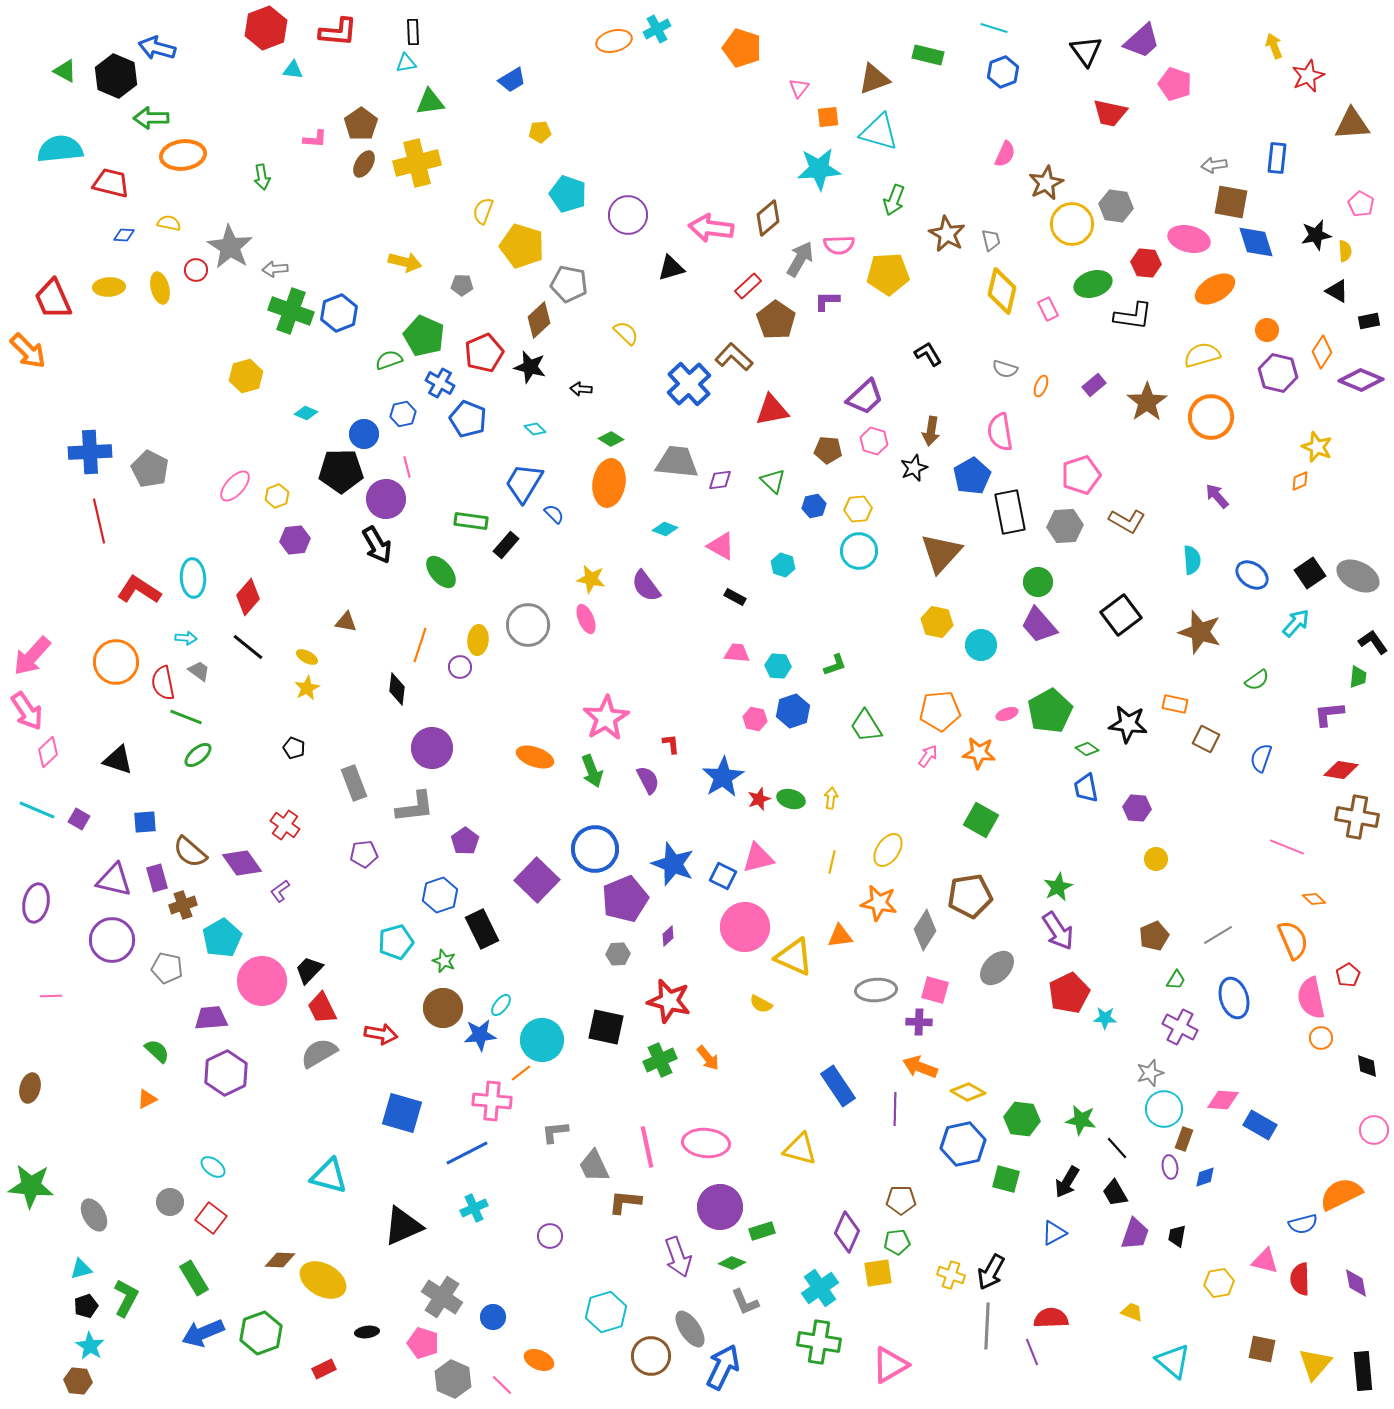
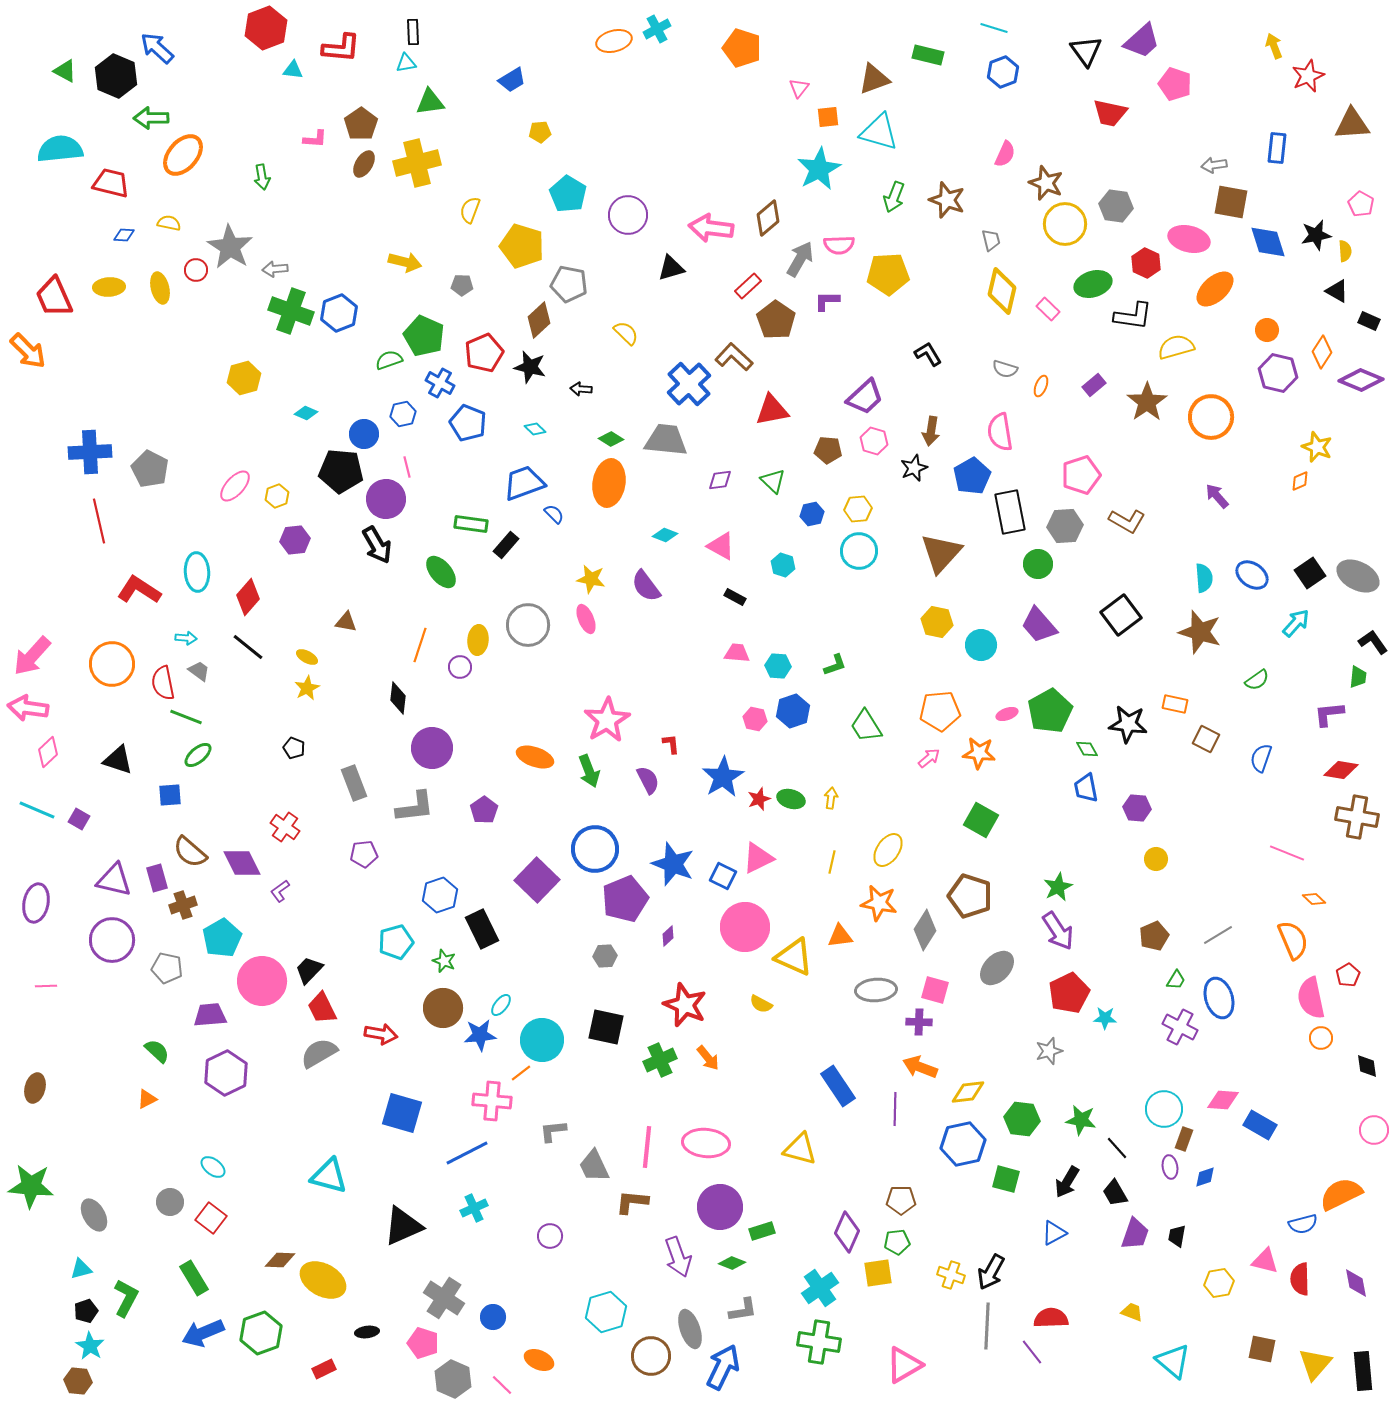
red L-shape at (338, 32): moved 3 px right, 16 px down
blue arrow at (157, 48): rotated 27 degrees clockwise
orange ellipse at (183, 155): rotated 42 degrees counterclockwise
blue rectangle at (1277, 158): moved 10 px up
cyan star at (819, 169): rotated 24 degrees counterclockwise
brown star at (1046, 183): rotated 24 degrees counterclockwise
cyan pentagon at (568, 194): rotated 12 degrees clockwise
green arrow at (894, 200): moved 3 px up
yellow semicircle at (483, 211): moved 13 px left, 1 px up
yellow circle at (1072, 224): moved 7 px left
brown star at (947, 234): moved 34 px up; rotated 9 degrees counterclockwise
blue diamond at (1256, 242): moved 12 px right
red hexagon at (1146, 263): rotated 20 degrees clockwise
orange ellipse at (1215, 289): rotated 12 degrees counterclockwise
red trapezoid at (53, 299): moved 1 px right, 2 px up
pink rectangle at (1048, 309): rotated 20 degrees counterclockwise
black rectangle at (1369, 321): rotated 35 degrees clockwise
yellow semicircle at (1202, 355): moved 26 px left, 8 px up
yellow hexagon at (246, 376): moved 2 px left, 2 px down
blue pentagon at (468, 419): moved 4 px down
gray trapezoid at (677, 462): moved 11 px left, 22 px up
black pentagon at (341, 471): rotated 6 degrees clockwise
blue trapezoid at (524, 483): rotated 39 degrees clockwise
blue hexagon at (814, 506): moved 2 px left, 8 px down
green rectangle at (471, 521): moved 3 px down
cyan diamond at (665, 529): moved 6 px down
cyan semicircle at (1192, 560): moved 12 px right, 18 px down
cyan ellipse at (193, 578): moved 4 px right, 6 px up
green circle at (1038, 582): moved 18 px up
orange circle at (116, 662): moved 4 px left, 2 px down
black diamond at (397, 689): moved 1 px right, 9 px down
pink arrow at (27, 711): moved 1 px right, 3 px up; rotated 132 degrees clockwise
pink star at (606, 718): moved 1 px right, 2 px down
green diamond at (1087, 749): rotated 25 degrees clockwise
pink arrow at (928, 756): moved 1 px right, 2 px down; rotated 15 degrees clockwise
green arrow at (592, 771): moved 3 px left
blue square at (145, 822): moved 25 px right, 27 px up
red cross at (285, 825): moved 2 px down
purple pentagon at (465, 841): moved 19 px right, 31 px up
pink line at (1287, 847): moved 6 px down
pink triangle at (758, 858): rotated 12 degrees counterclockwise
purple diamond at (242, 863): rotated 9 degrees clockwise
brown pentagon at (970, 896): rotated 27 degrees clockwise
gray hexagon at (618, 954): moved 13 px left, 2 px down
pink line at (51, 996): moved 5 px left, 10 px up
blue ellipse at (1234, 998): moved 15 px left
red star at (669, 1001): moved 16 px right, 4 px down; rotated 9 degrees clockwise
purple trapezoid at (211, 1018): moved 1 px left, 3 px up
gray star at (1150, 1073): moved 101 px left, 22 px up
brown ellipse at (30, 1088): moved 5 px right
yellow diamond at (968, 1092): rotated 36 degrees counterclockwise
gray L-shape at (555, 1132): moved 2 px left, 1 px up
pink line at (647, 1147): rotated 18 degrees clockwise
brown L-shape at (625, 1202): moved 7 px right
gray cross at (442, 1297): moved 2 px right, 1 px down
gray L-shape at (745, 1302): moved 2 px left, 8 px down; rotated 76 degrees counterclockwise
black pentagon at (86, 1306): moved 5 px down
gray ellipse at (690, 1329): rotated 15 degrees clockwise
purple line at (1032, 1352): rotated 16 degrees counterclockwise
pink triangle at (890, 1365): moved 14 px right
